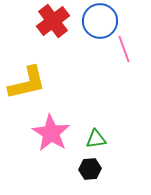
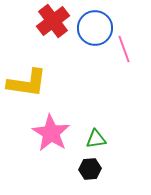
blue circle: moved 5 px left, 7 px down
yellow L-shape: rotated 21 degrees clockwise
